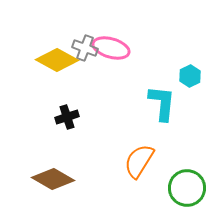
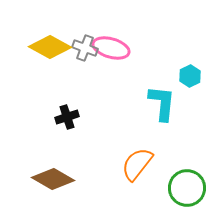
yellow diamond: moved 7 px left, 13 px up
orange semicircle: moved 2 px left, 3 px down; rotated 6 degrees clockwise
